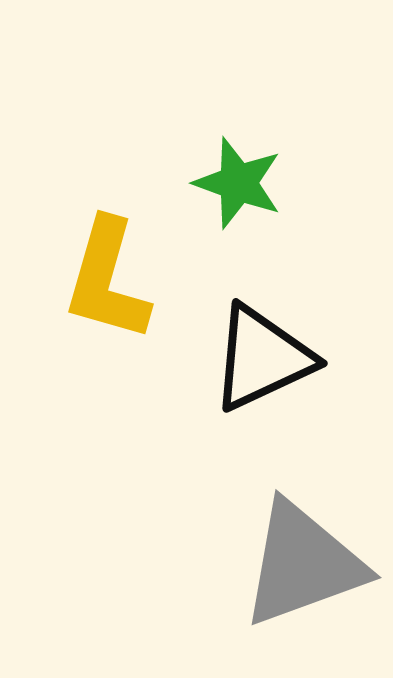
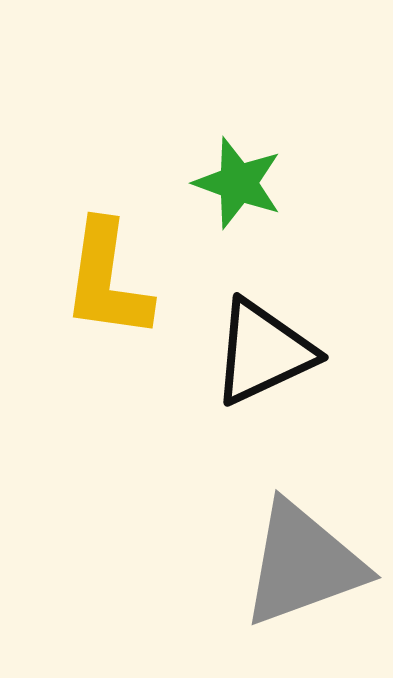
yellow L-shape: rotated 8 degrees counterclockwise
black triangle: moved 1 px right, 6 px up
